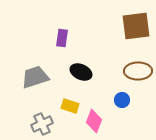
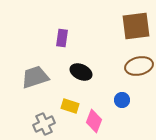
brown ellipse: moved 1 px right, 5 px up; rotated 12 degrees counterclockwise
gray cross: moved 2 px right
